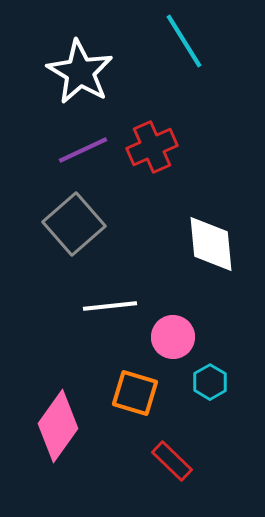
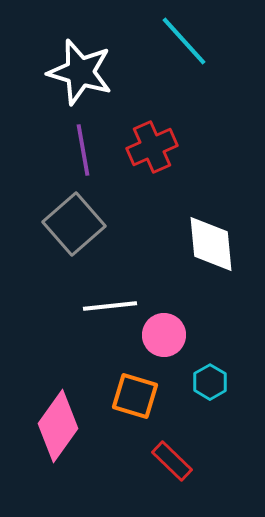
cyan line: rotated 10 degrees counterclockwise
white star: rotated 14 degrees counterclockwise
purple line: rotated 75 degrees counterclockwise
pink circle: moved 9 px left, 2 px up
orange square: moved 3 px down
